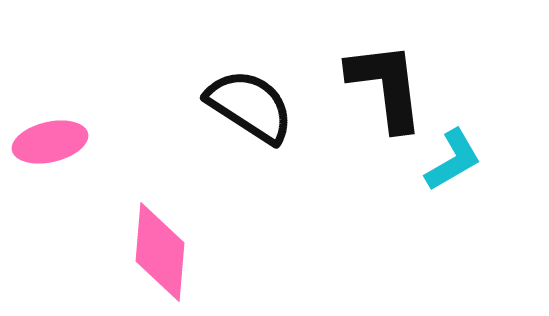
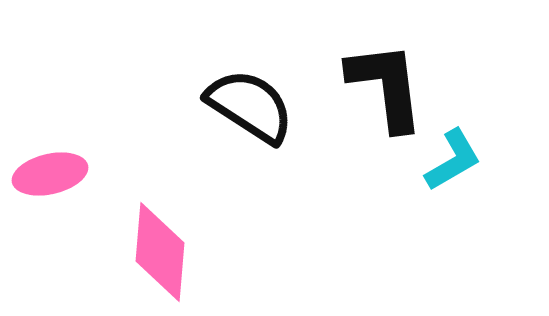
pink ellipse: moved 32 px down
